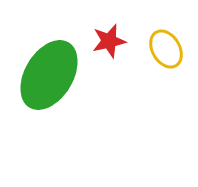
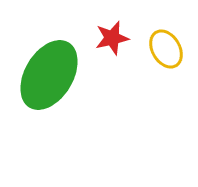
red star: moved 3 px right, 3 px up
